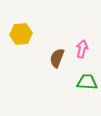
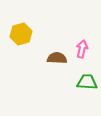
yellow hexagon: rotated 10 degrees counterclockwise
brown semicircle: rotated 72 degrees clockwise
